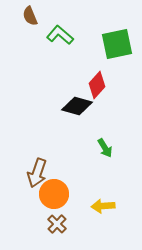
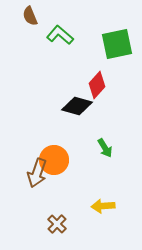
orange circle: moved 34 px up
